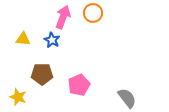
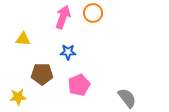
blue star: moved 16 px right, 12 px down; rotated 28 degrees counterclockwise
yellow star: rotated 24 degrees counterclockwise
